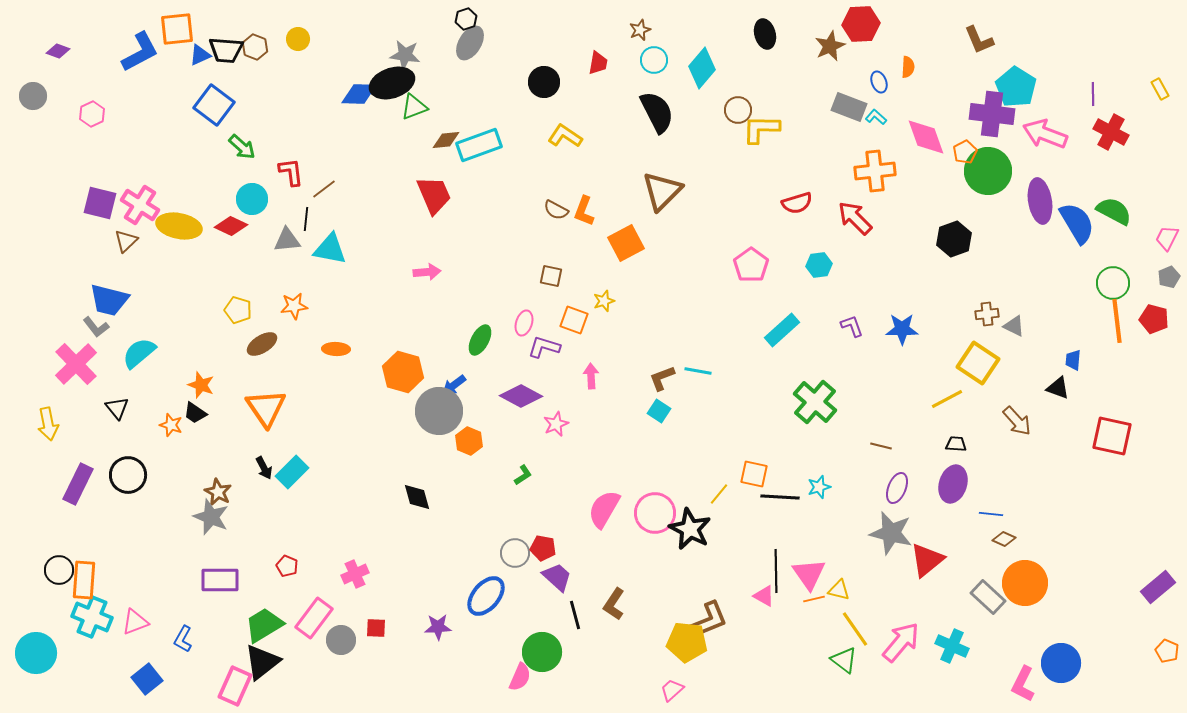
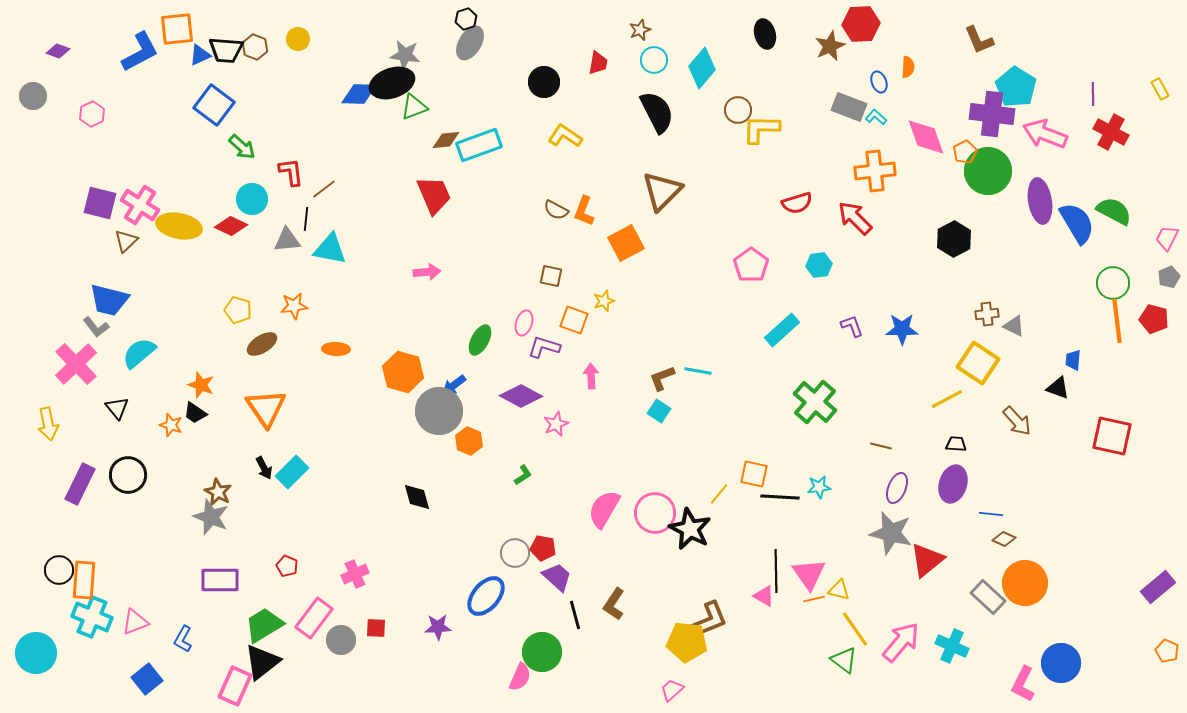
black hexagon at (954, 239): rotated 8 degrees counterclockwise
purple rectangle at (78, 484): moved 2 px right
cyan star at (819, 487): rotated 10 degrees clockwise
